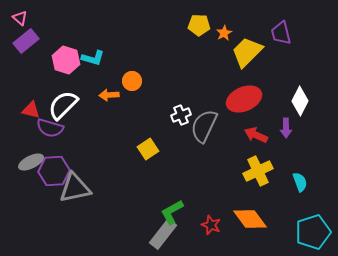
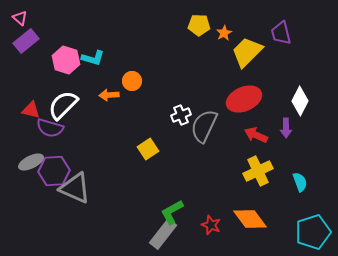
gray triangle: rotated 36 degrees clockwise
